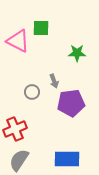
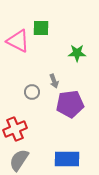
purple pentagon: moved 1 px left, 1 px down
